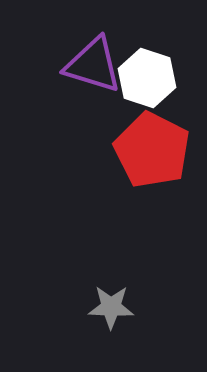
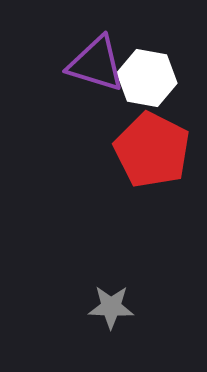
purple triangle: moved 3 px right, 1 px up
white hexagon: rotated 8 degrees counterclockwise
